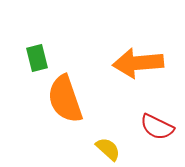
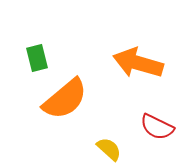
orange arrow: rotated 21 degrees clockwise
orange semicircle: rotated 111 degrees counterclockwise
yellow semicircle: moved 1 px right
